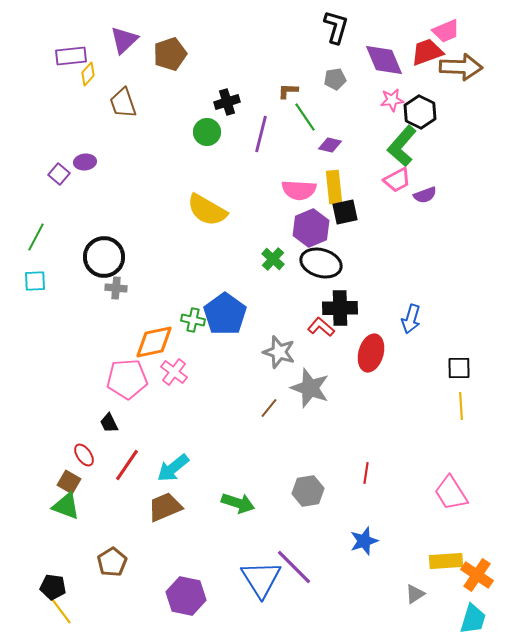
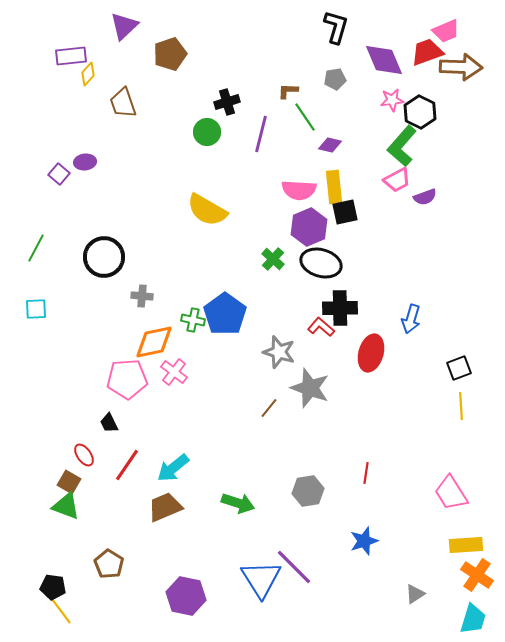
purple triangle at (124, 40): moved 14 px up
purple semicircle at (425, 195): moved 2 px down
purple hexagon at (311, 228): moved 2 px left, 1 px up
green line at (36, 237): moved 11 px down
cyan square at (35, 281): moved 1 px right, 28 px down
gray cross at (116, 288): moved 26 px right, 8 px down
black square at (459, 368): rotated 20 degrees counterclockwise
yellow rectangle at (446, 561): moved 20 px right, 16 px up
brown pentagon at (112, 562): moved 3 px left, 2 px down; rotated 8 degrees counterclockwise
